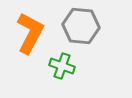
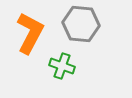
gray hexagon: moved 2 px up
